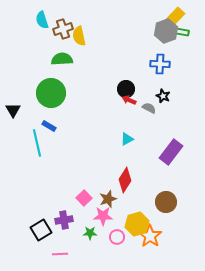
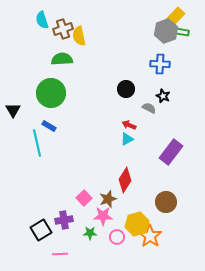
red arrow: moved 25 px down
